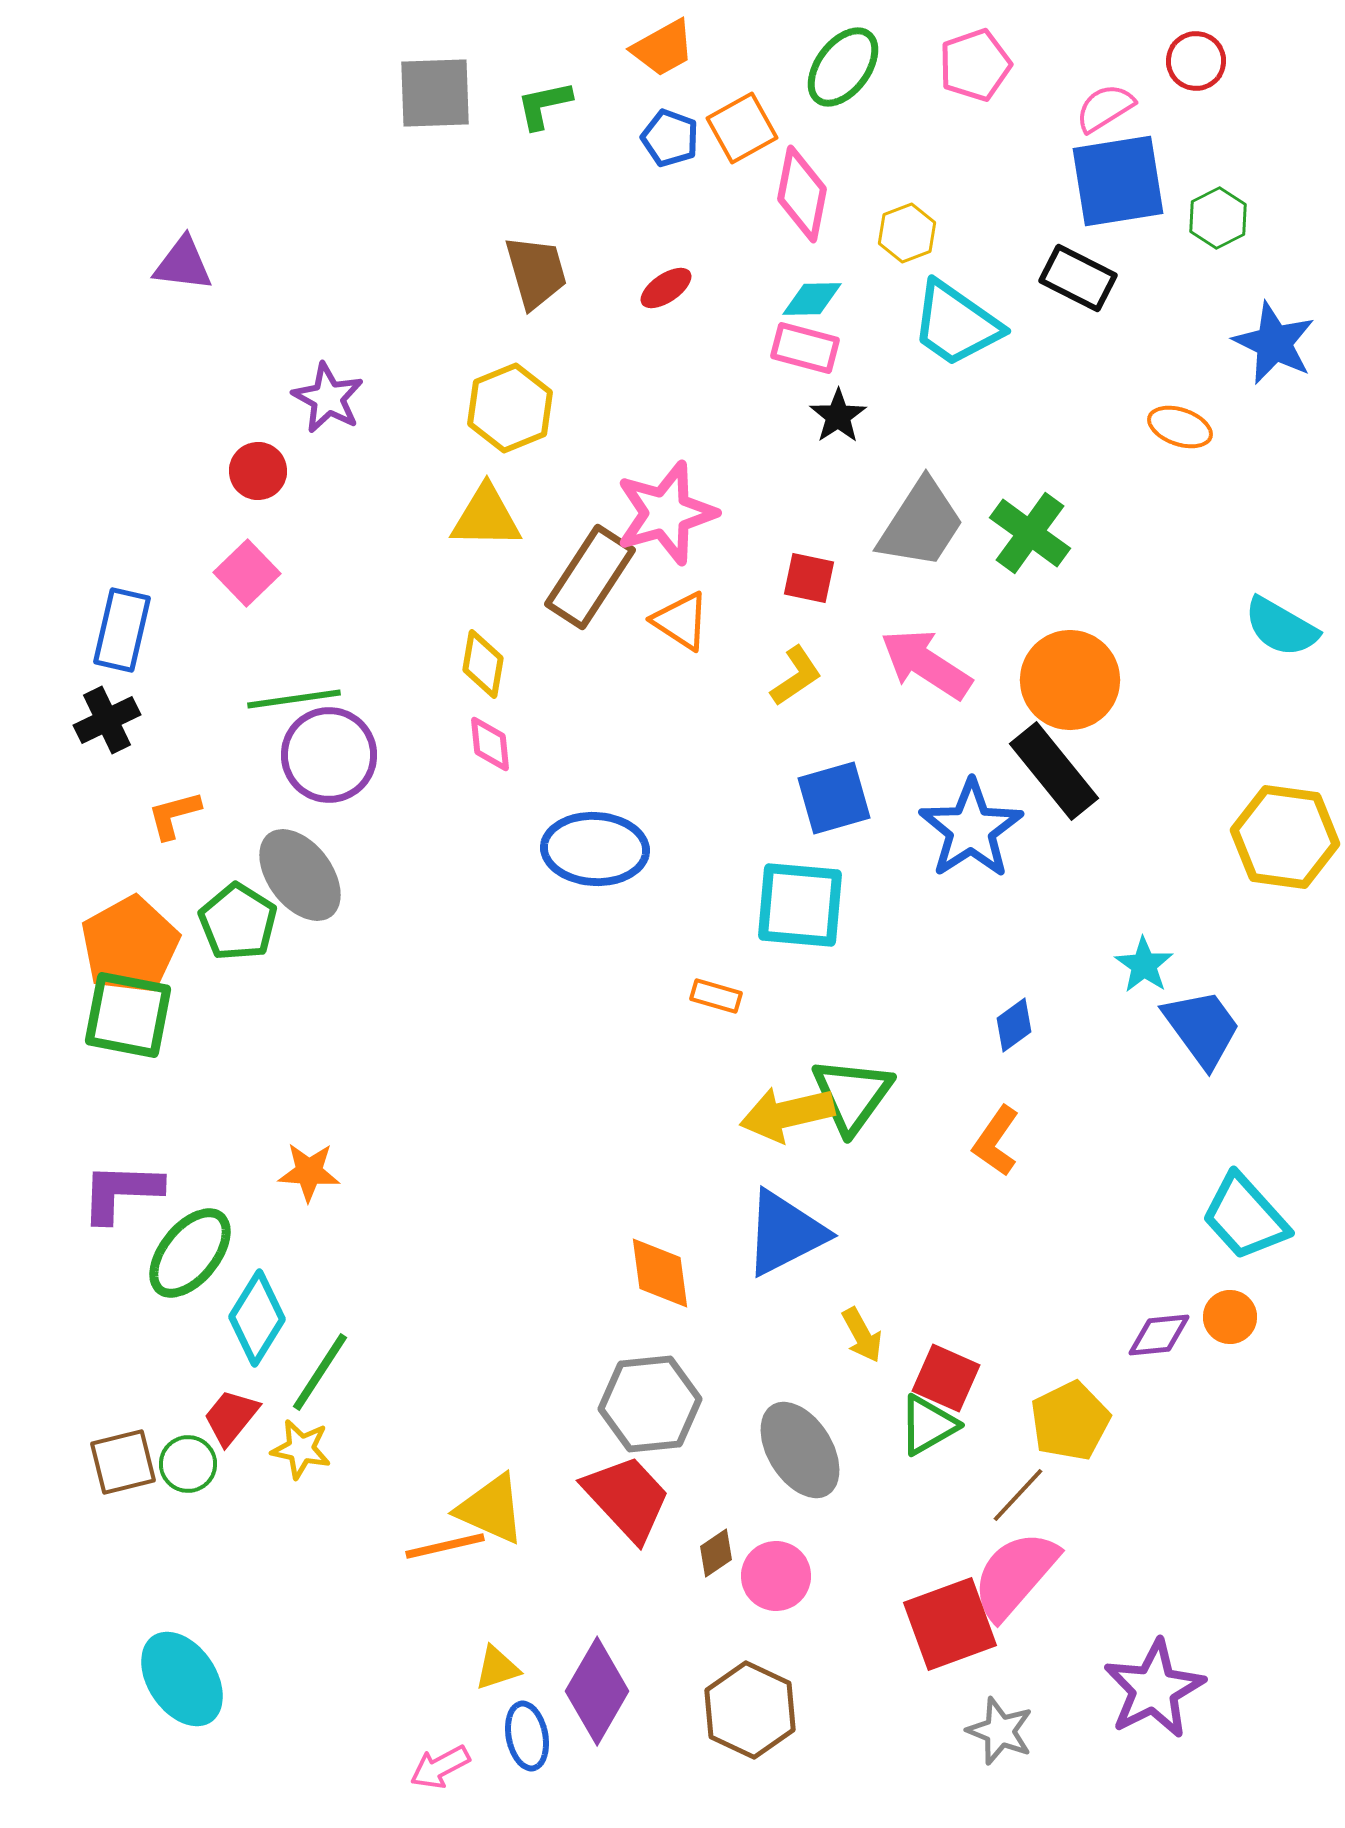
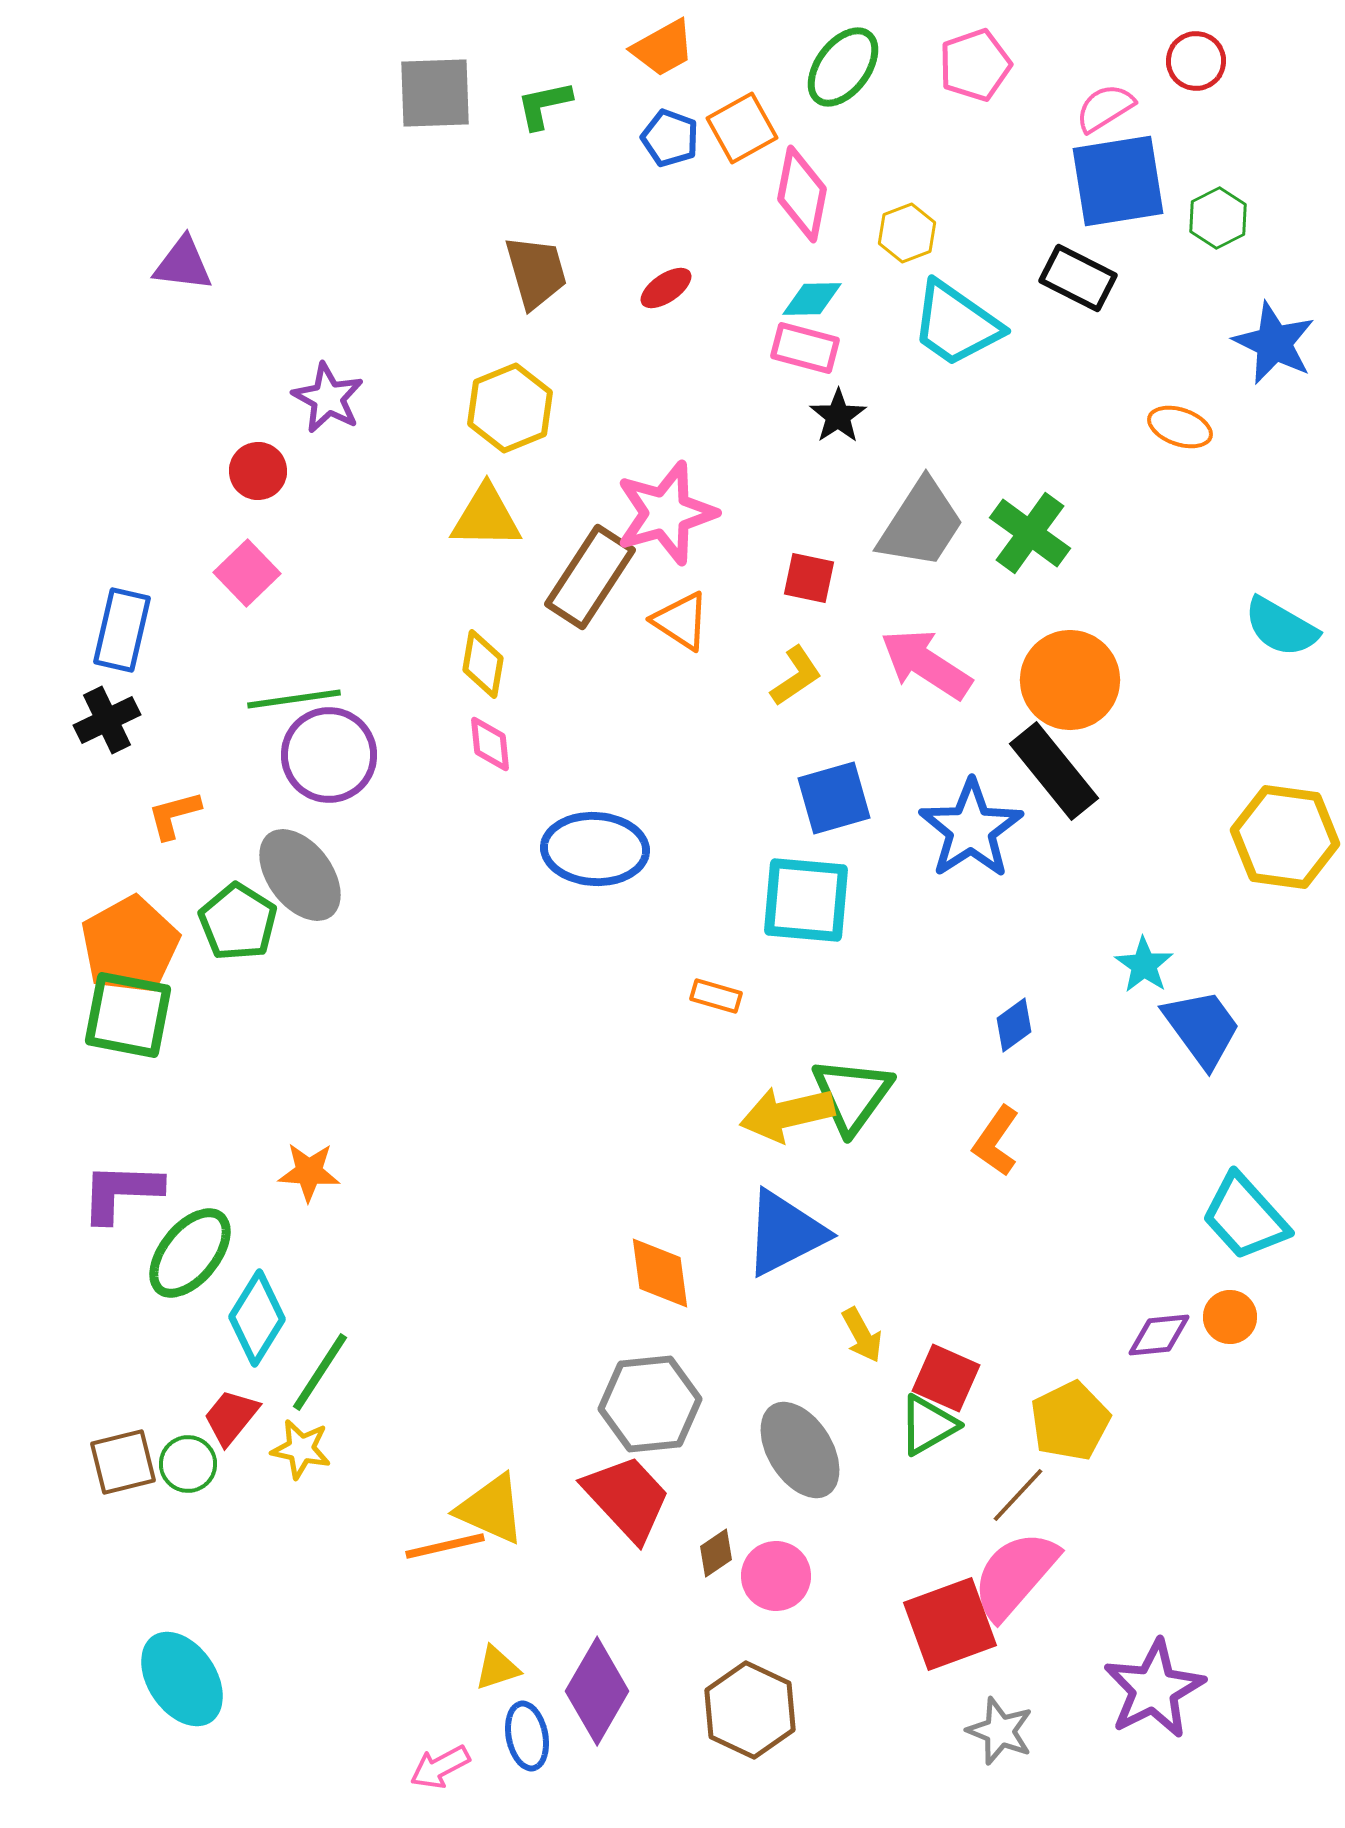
cyan square at (800, 905): moved 6 px right, 5 px up
